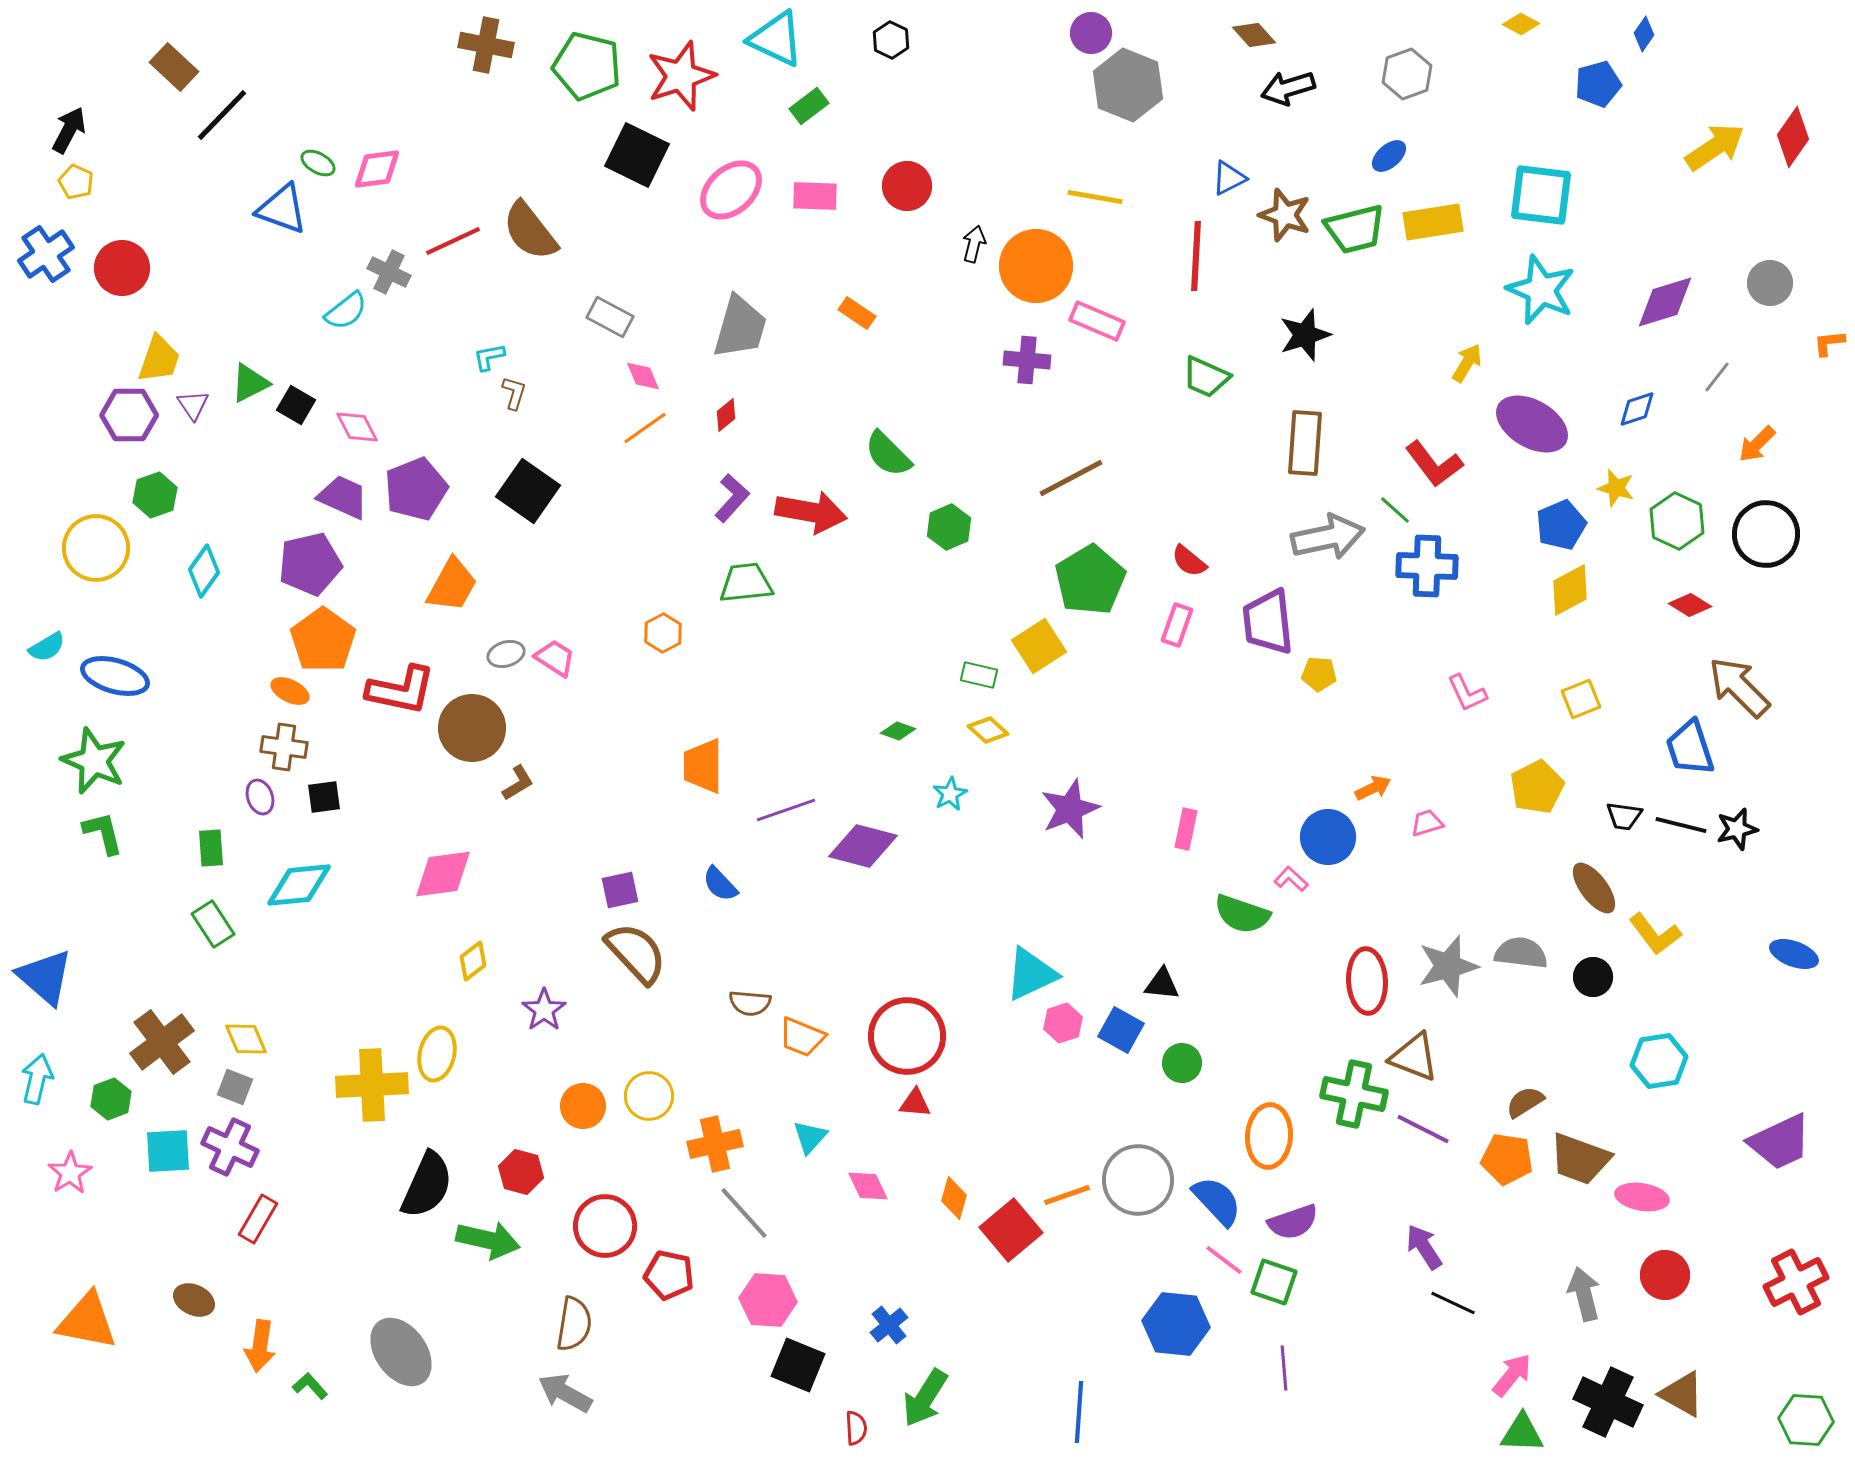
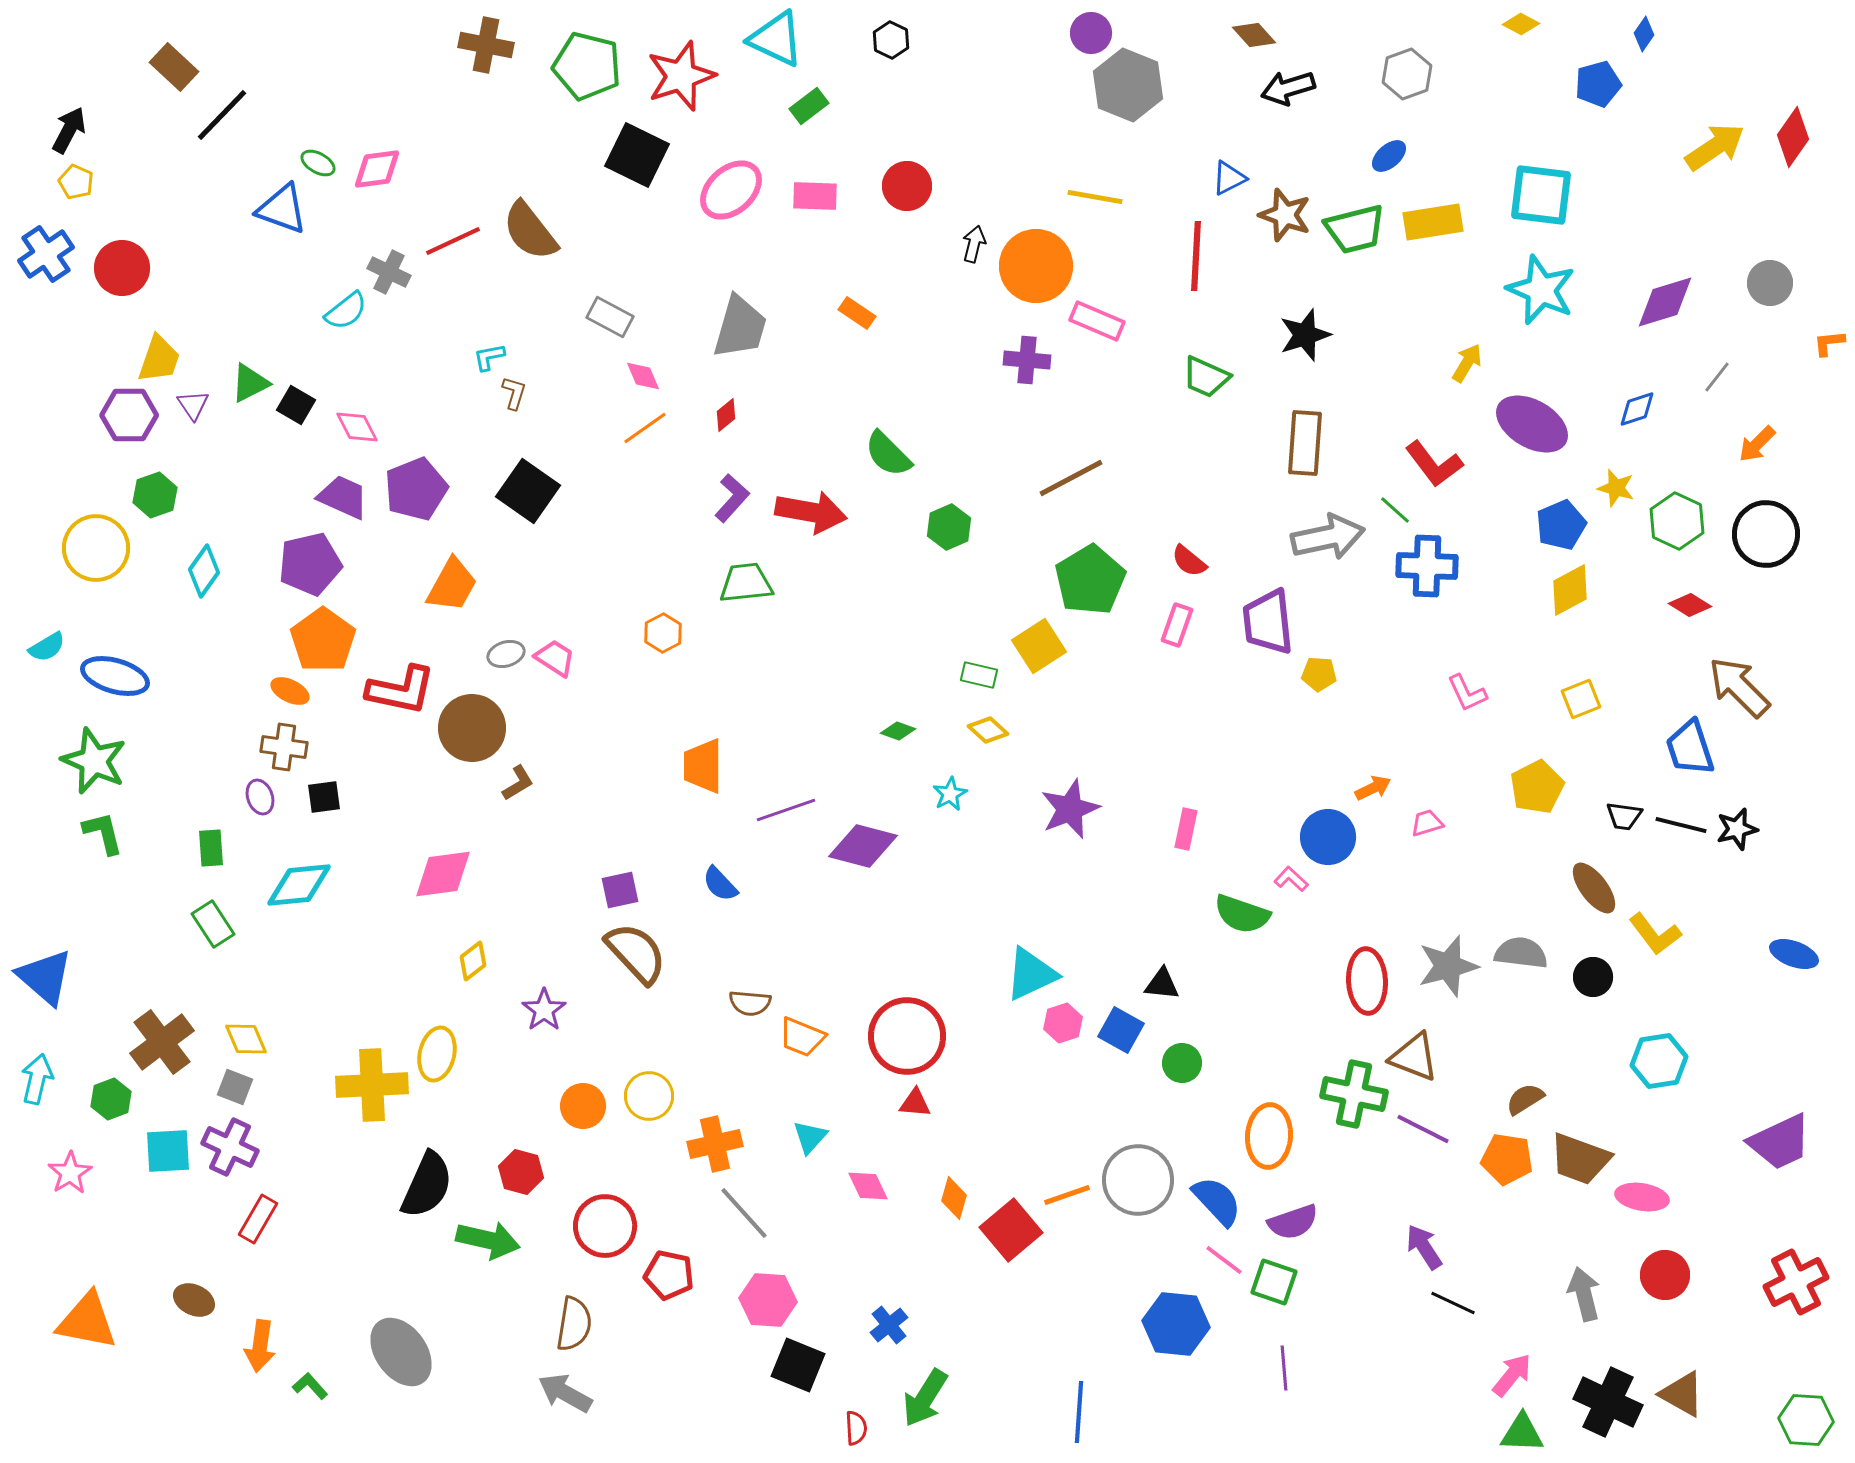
brown semicircle at (1525, 1102): moved 3 px up
